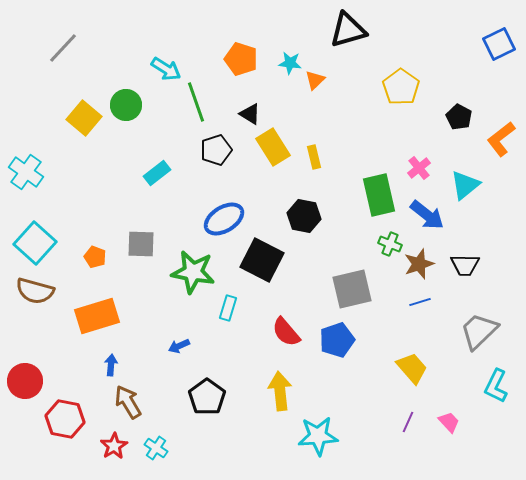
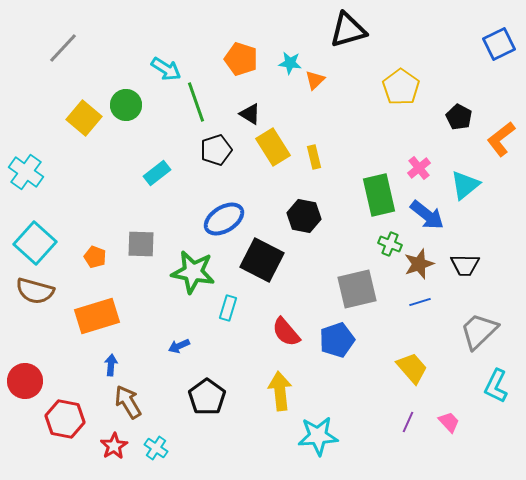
gray square at (352, 289): moved 5 px right
